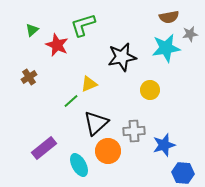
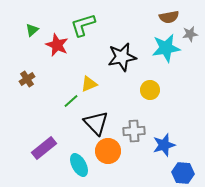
brown cross: moved 2 px left, 2 px down
black triangle: rotated 32 degrees counterclockwise
